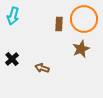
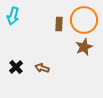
orange circle: moved 1 px down
brown star: moved 3 px right, 2 px up
black cross: moved 4 px right, 8 px down
